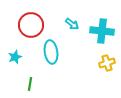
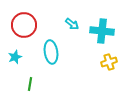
red circle: moved 7 px left
yellow cross: moved 2 px right, 1 px up
